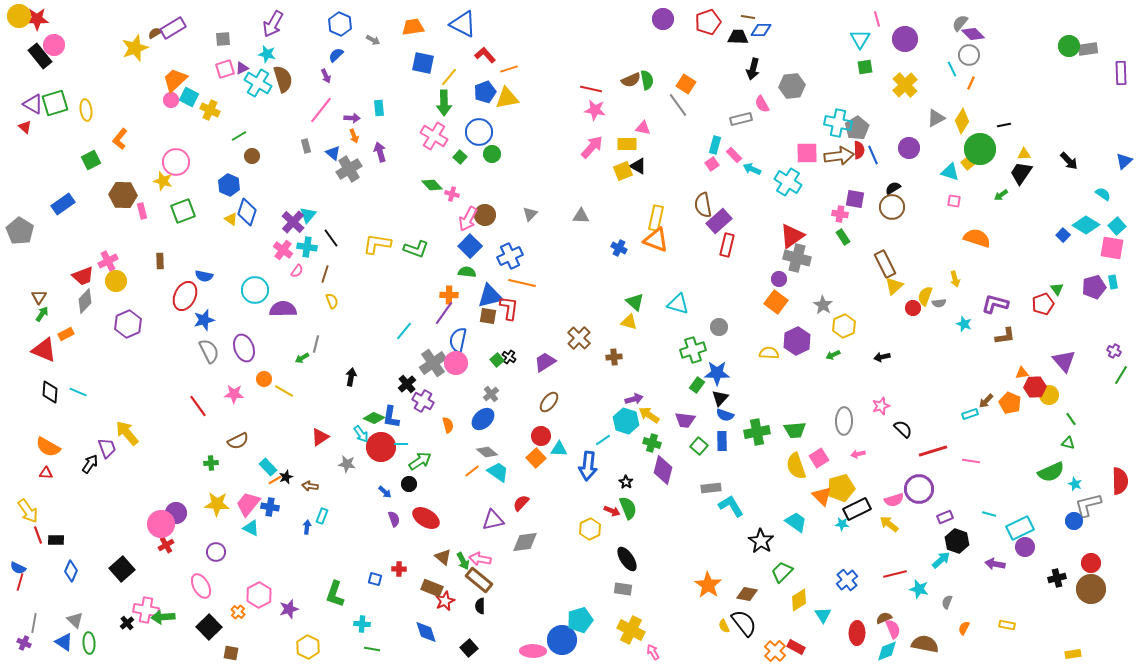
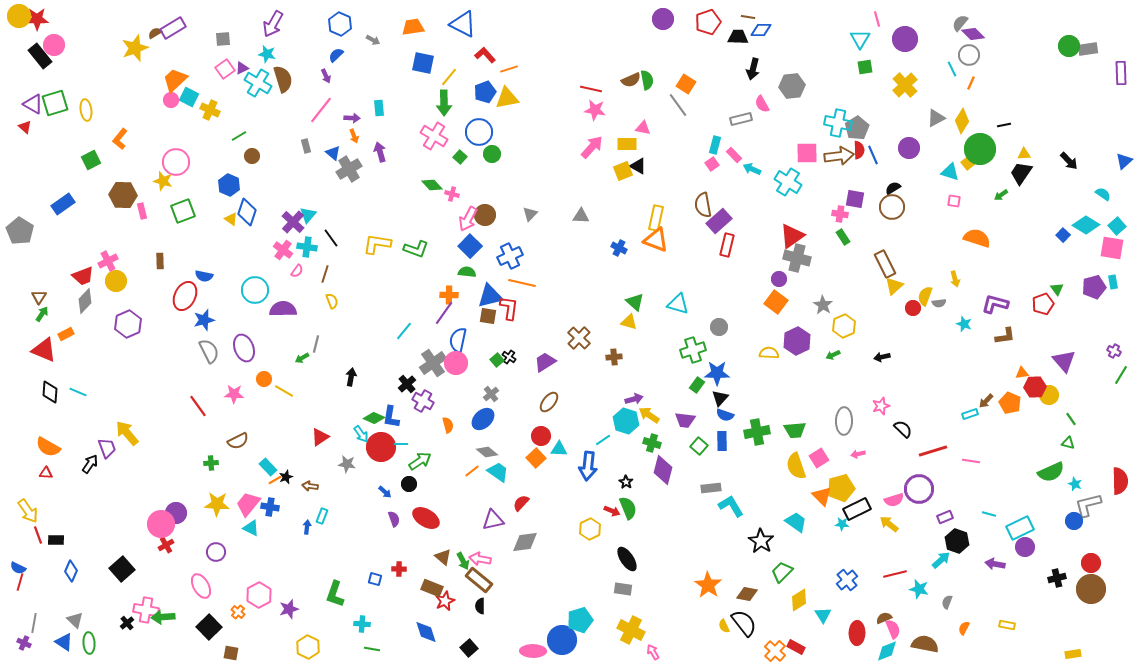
pink square at (225, 69): rotated 18 degrees counterclockwise
